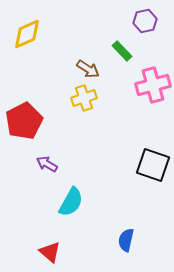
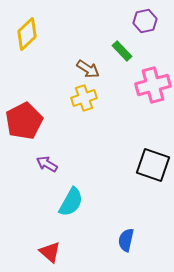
yellow diamond: rotated 20 degrees counterclockwise
